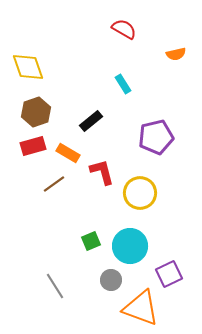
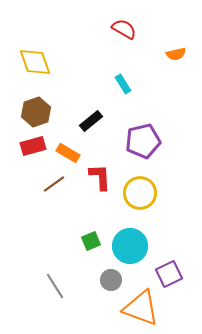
yellow diamond: moved 7 px right, 5 px up
purple pentagon: moved 13 px left, 4 px down
red L-shape: moved 2 px left, 5 px down; rotated 12 degrees clockwise
